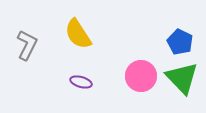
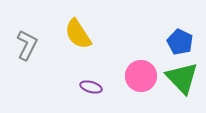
purple ellipse: moved 10 px right, 5 px down
